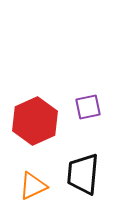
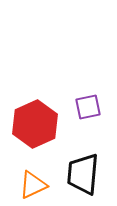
red hexagon: moved 3 px down
orange triangle: moved 1 px up
